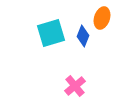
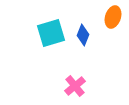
orange ellipse: moved 11 px right, 1 px up
blue diamond: moved 1 px up
